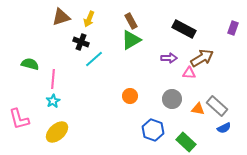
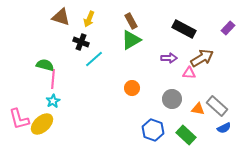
brown triangle: rotated 36 degrees clockwise
purple rectangle: moved 5 px left; rotated 24 degrees clockwise
green semicircle: moved 15 px right, 1 px down
orange circle: moved 2 px right, 8 px up
yellow ellipse: moved 15 px left, 8 px up
green rectangle: moved 7 px up
